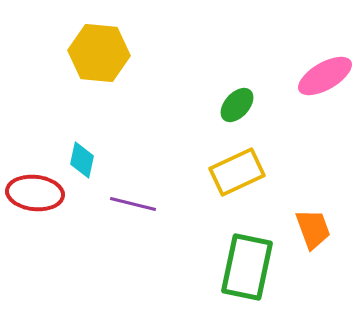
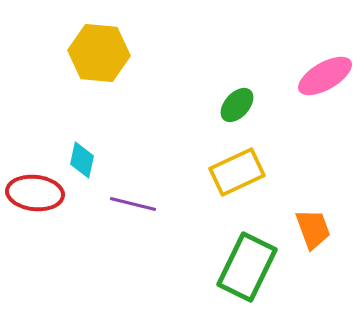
green rectangle: rotated 14 degrees clockwise
